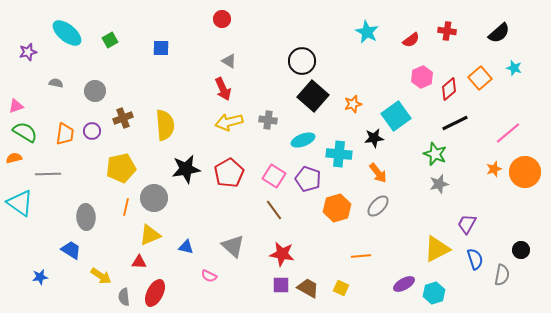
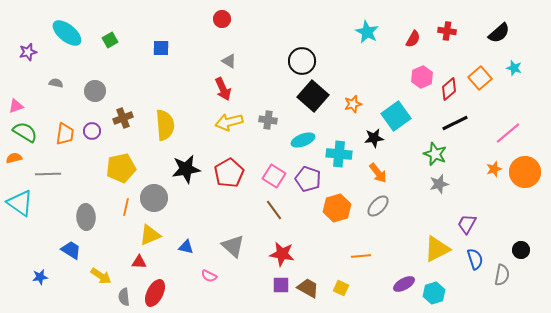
red semicircle at (411, 40): moved 2 px right, 1 px up; rotated 24 degrees counterclockwise
